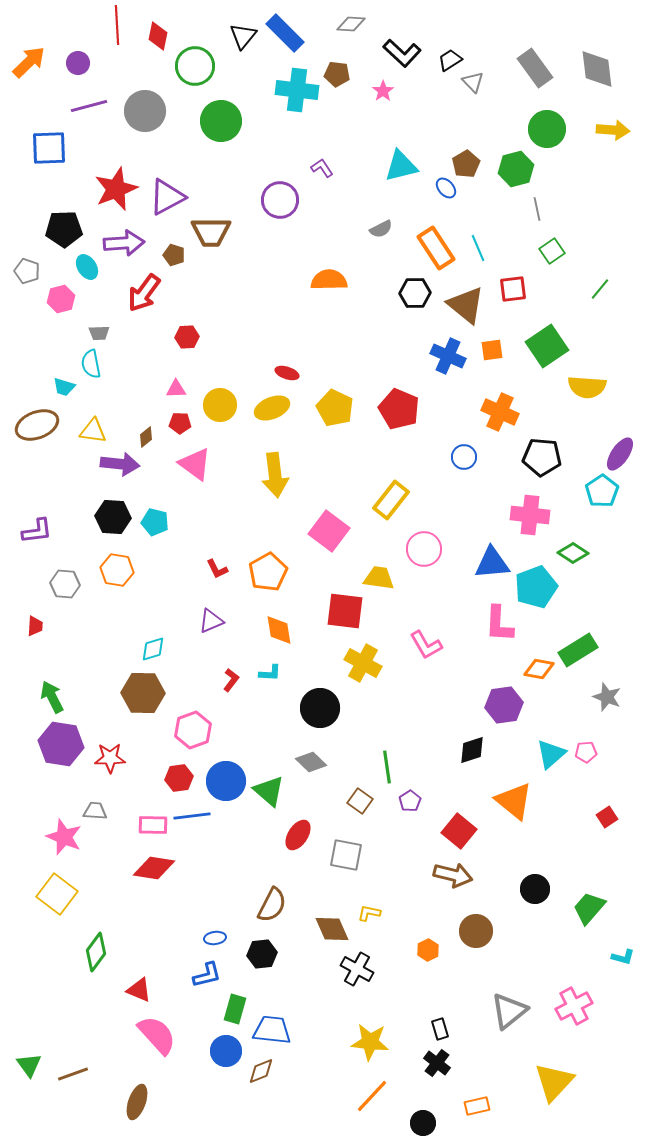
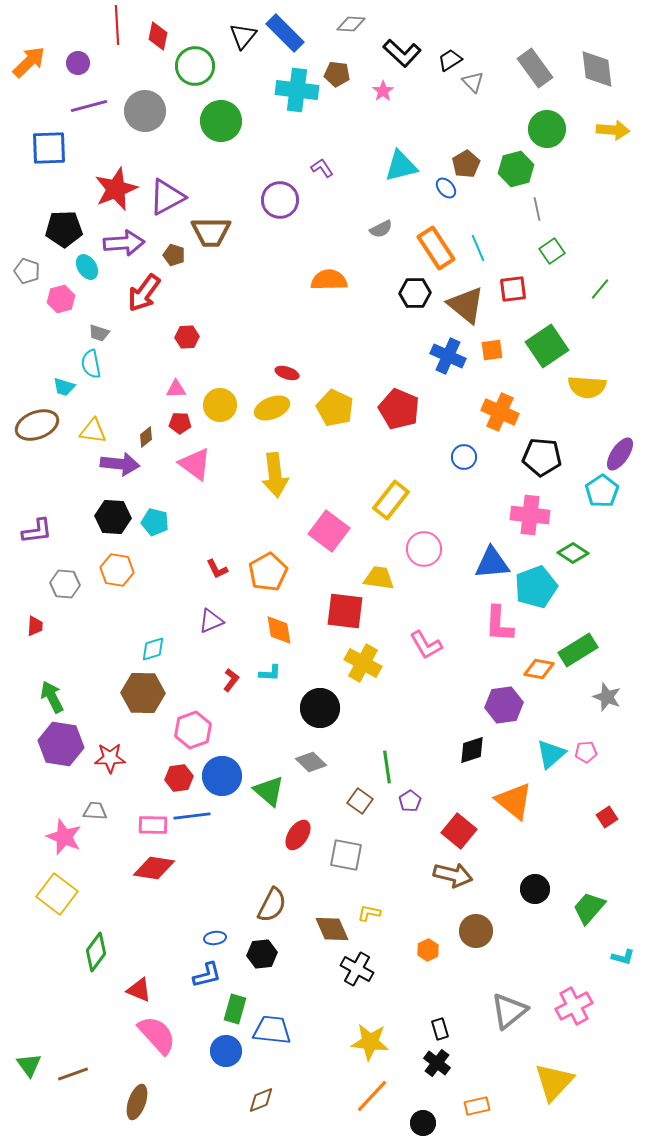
gray trapezoid at (99, 333): rotated 20 degrees clockwise
blue circle at (226, 781): moved 4 px left, 5 px up
brown diamond at (261, 1071): moved 29 px down
